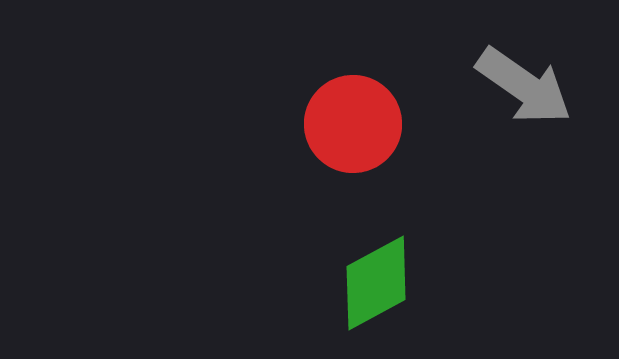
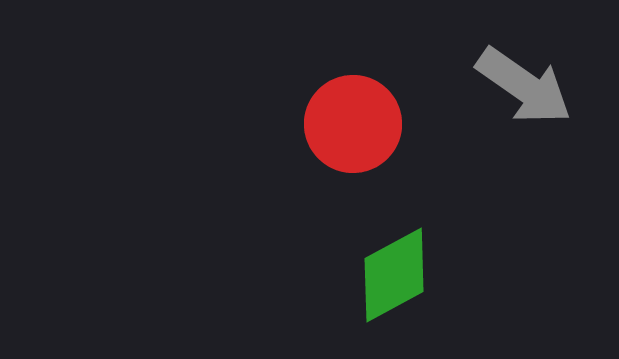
green diamond: moved 18 px right, 8 px up
